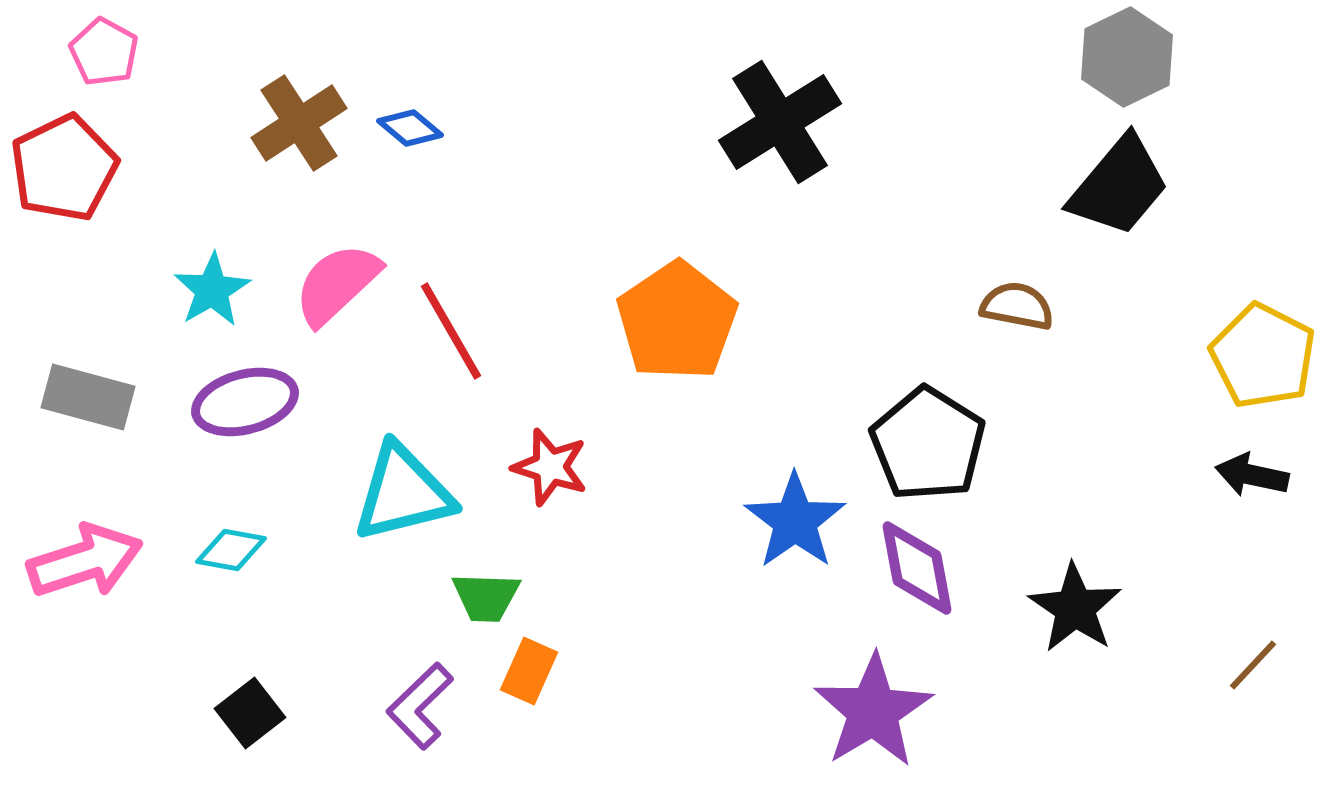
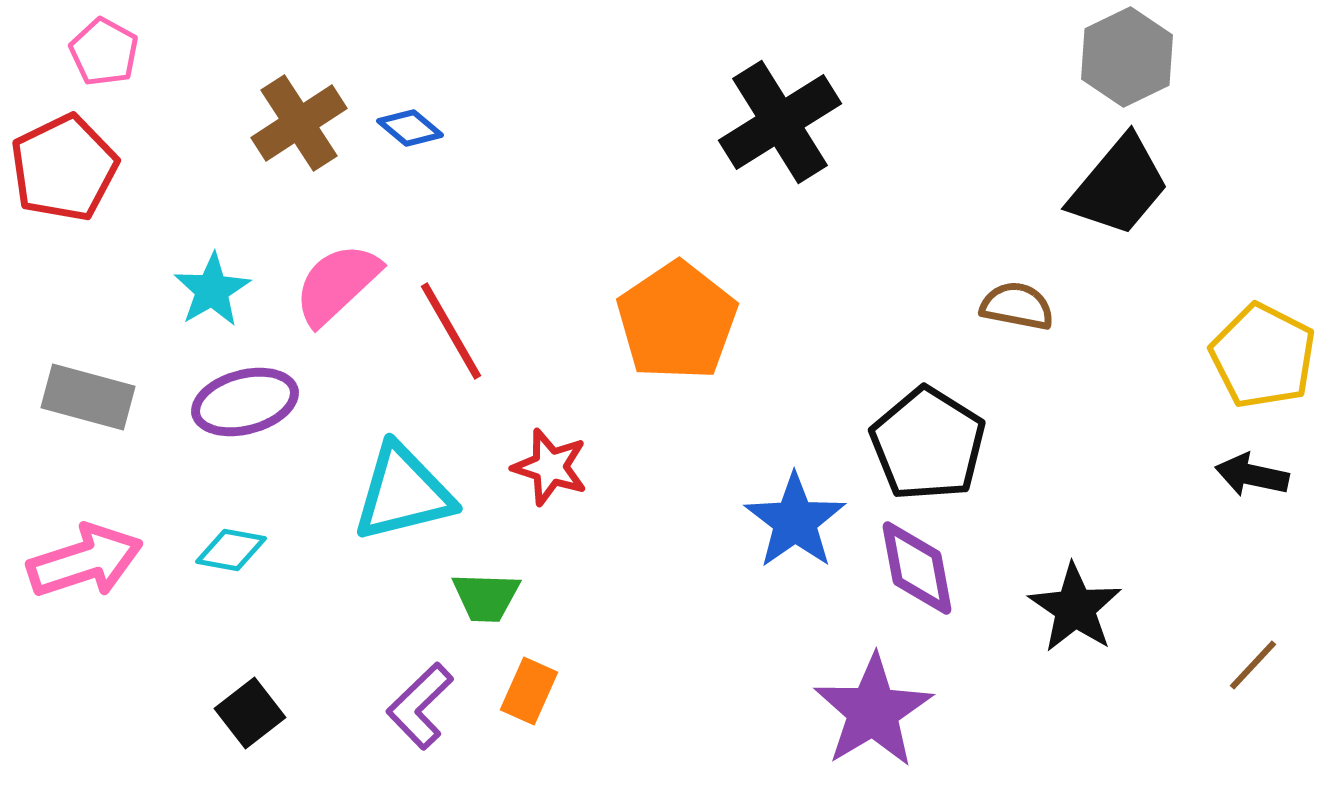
orange rectangle: moved 20 px down
